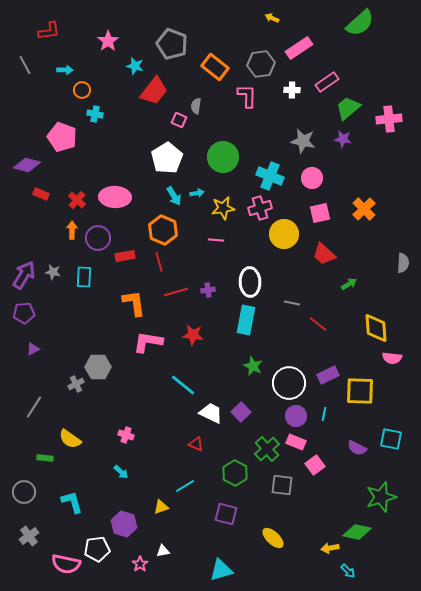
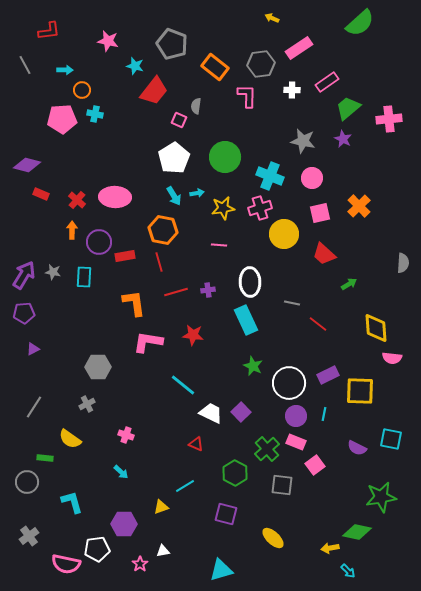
pink star at (108, 41): rotated 25 degrees counterclockwise
pink pentagon at (62, 137): moved 18 px up; rotated 24 degrees counterclockwise
purple star at (343, 139): rotated 18 degrees clockwise
green circle at (223, 157): moved 2 px right
white pentagon at (167, 158): moved 7 px right
orange cross at (364, 209): moved 5 px left, 3 px up
orange hexagon at (163, 230): rotated 12 degrees counterclockwise
purple circle at (98, 238): moved 1 px right, 4 px down
pink line at (216, 240): moved 3 px right, 5 px down
cyan rectangle at (246, 320): rotated 36 degrees counterclockwise
gray cross at (76, 384): moved 11 px right, 20 px down
gray circle at (24, 492): moved 3 px right, 10 px up
green star at (381, 497): rotated 8 degrees clockwise
purple hexagon at (124, 524): rotated 15 degrees counterclockwise
